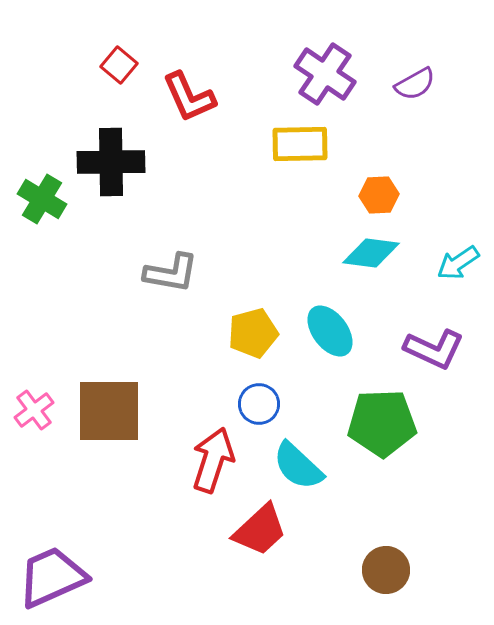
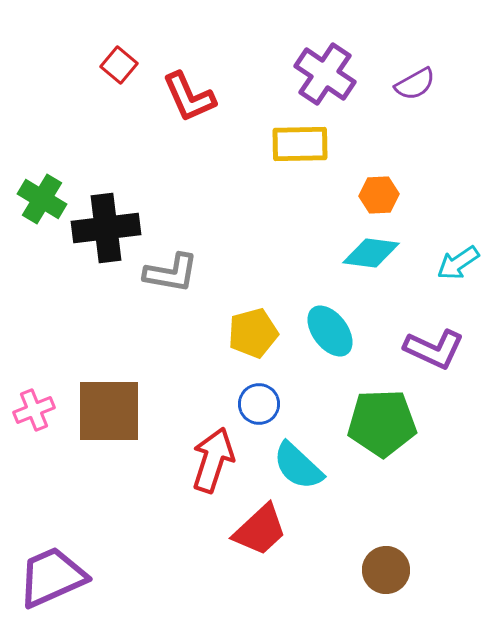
black cross: moved 5 px left, 66 px down; rotated 6 degrees counterclockwise
pink cross: rotated 15 degrees clockwise
